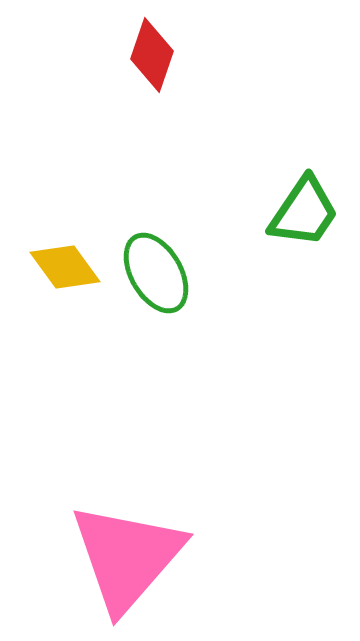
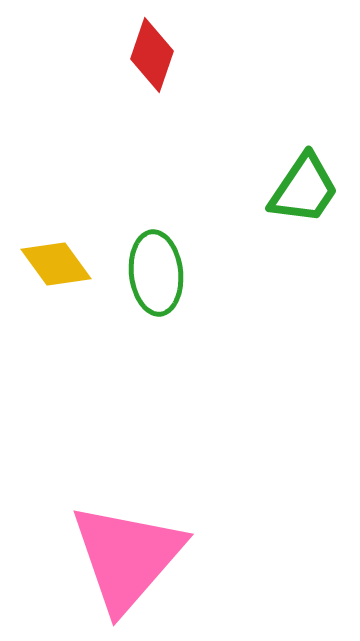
green trapezoid: moved 23 px up
yellow diamond: moved 9 px left, 3 px up
green ellipse: rotated 24 degrees clockwise
